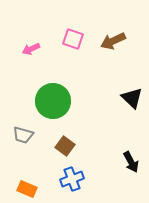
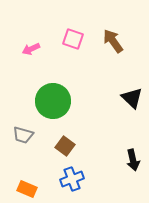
brown arrow: rotated 80 degrees clockwise
black arrow: moved 2 px right, 2 px up; rotated 15 degrees clockwise
